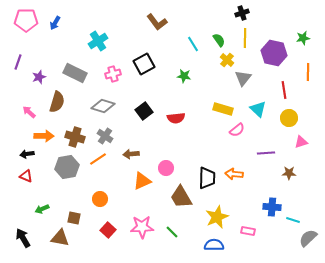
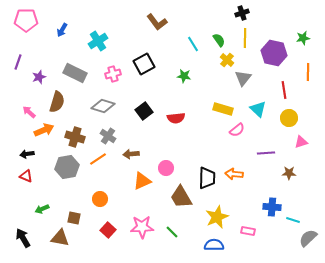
blue arrow at (55, 23): moved 7 px right, 7 px down
orange arrow at (44, 136): moved 6 px up; rotated 24 degrees counterclockwise
gray cross at (105, 136): moved 3 px right
